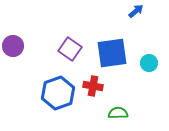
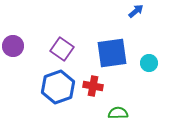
purple square: moved 8 px left
blue hexagon: moved 6 px up
